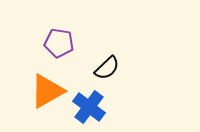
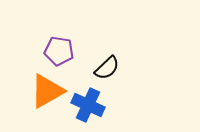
purple pentagon: moved 8 px down
blue cross: moved 1 px left, 2 px up; rotated 12 degrees counterclockwise
